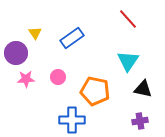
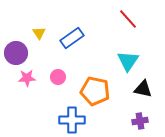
yellow triangle: moved 4 px right
pink star: moved 1 px right, 1 px up
